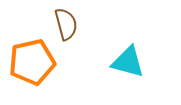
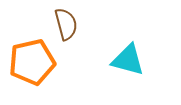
cyan triangle: moved 2 px up
